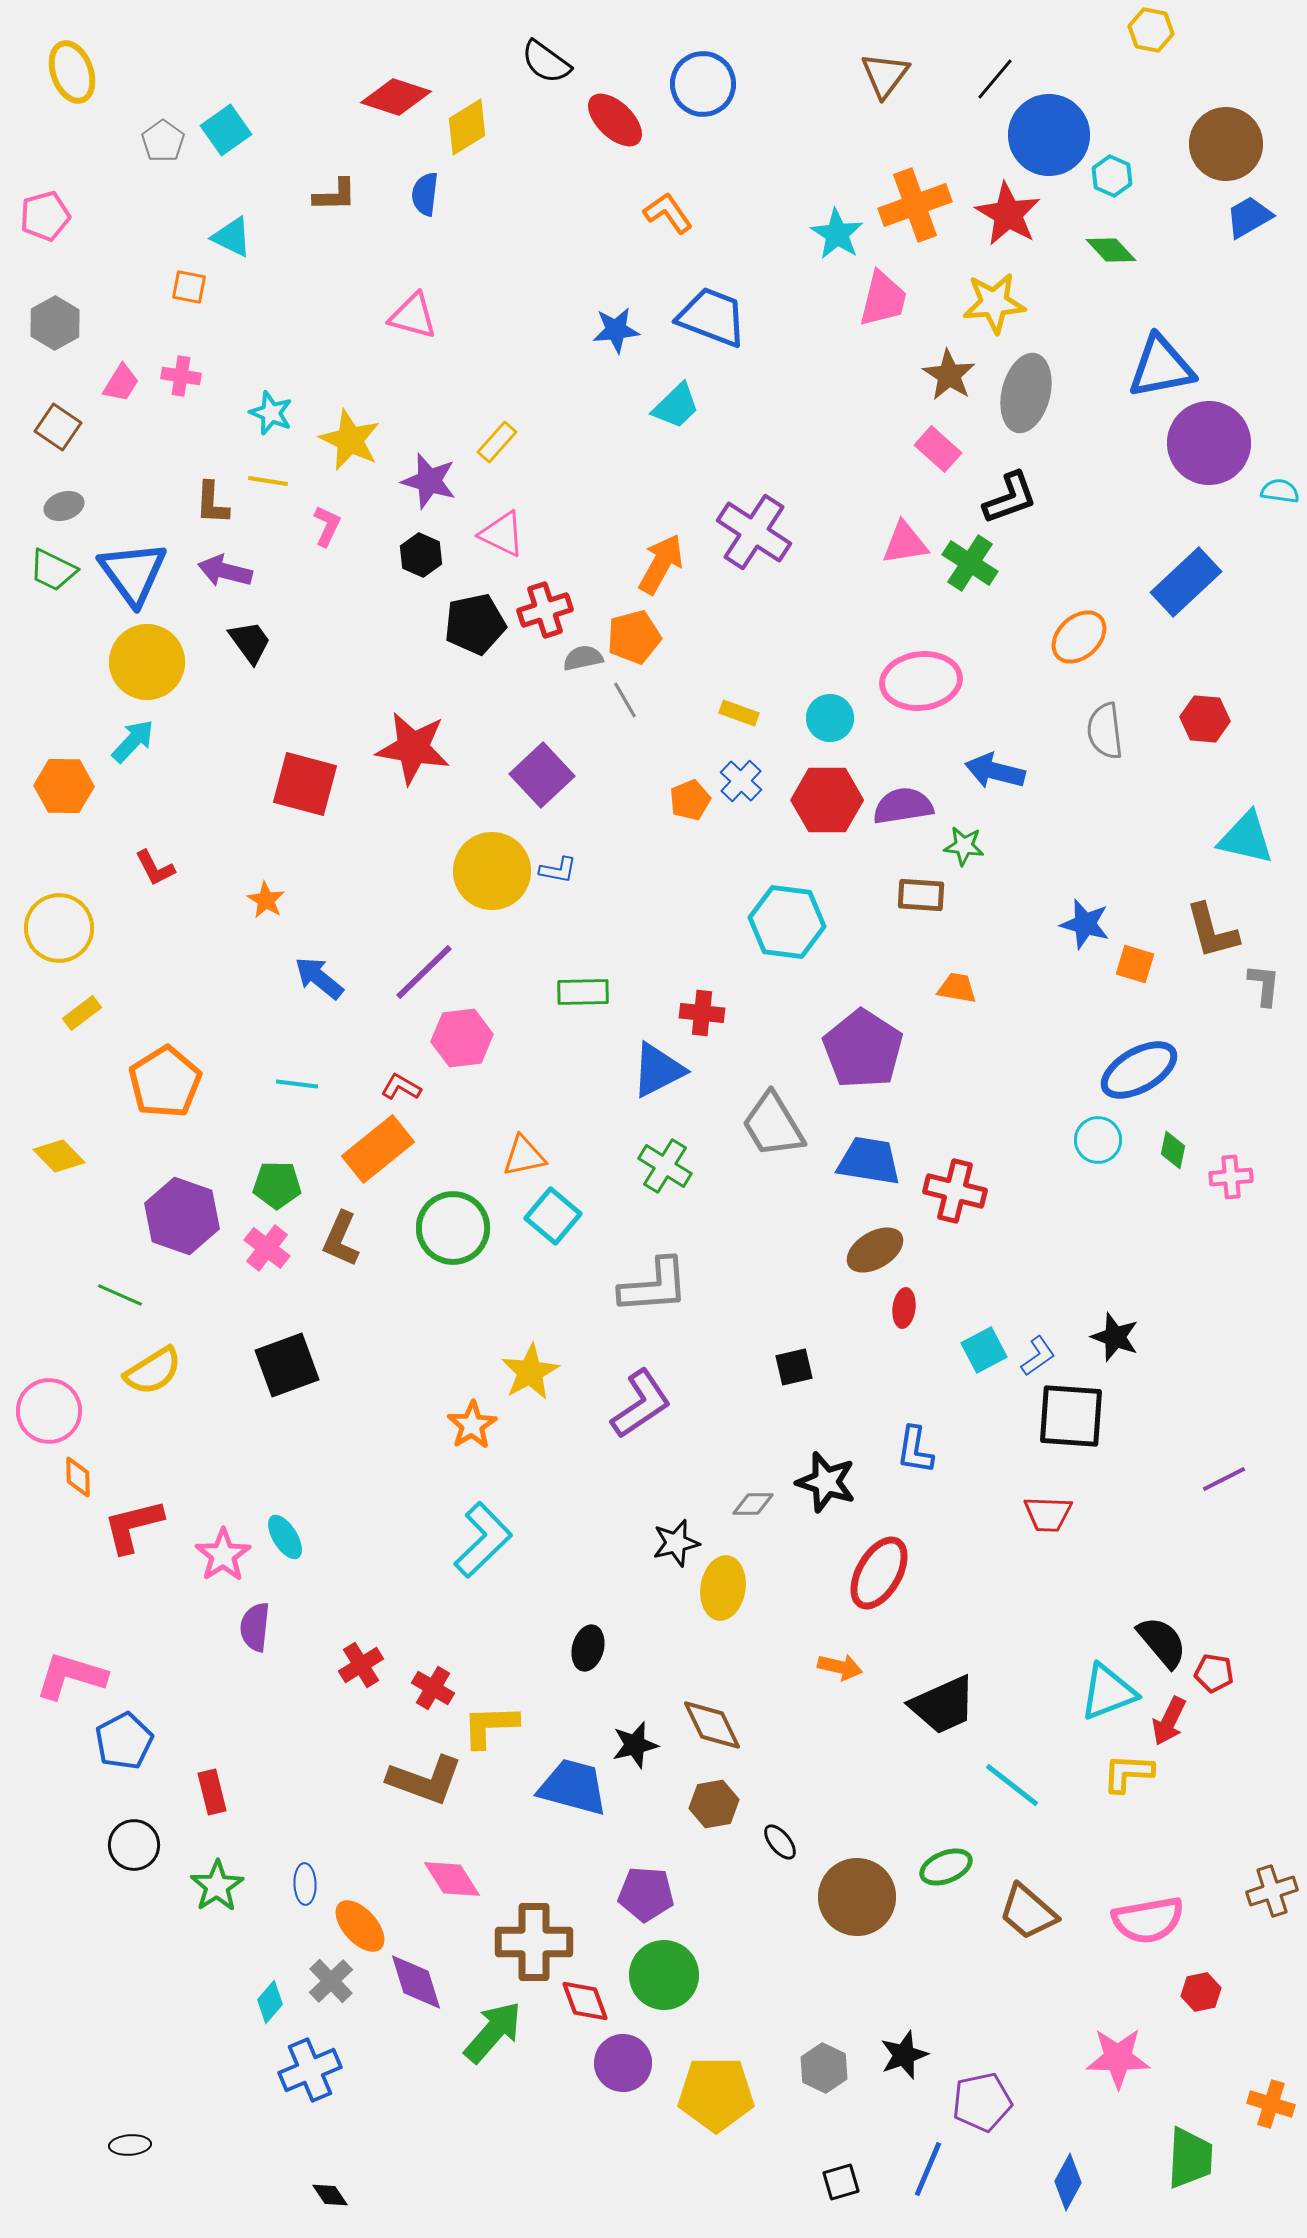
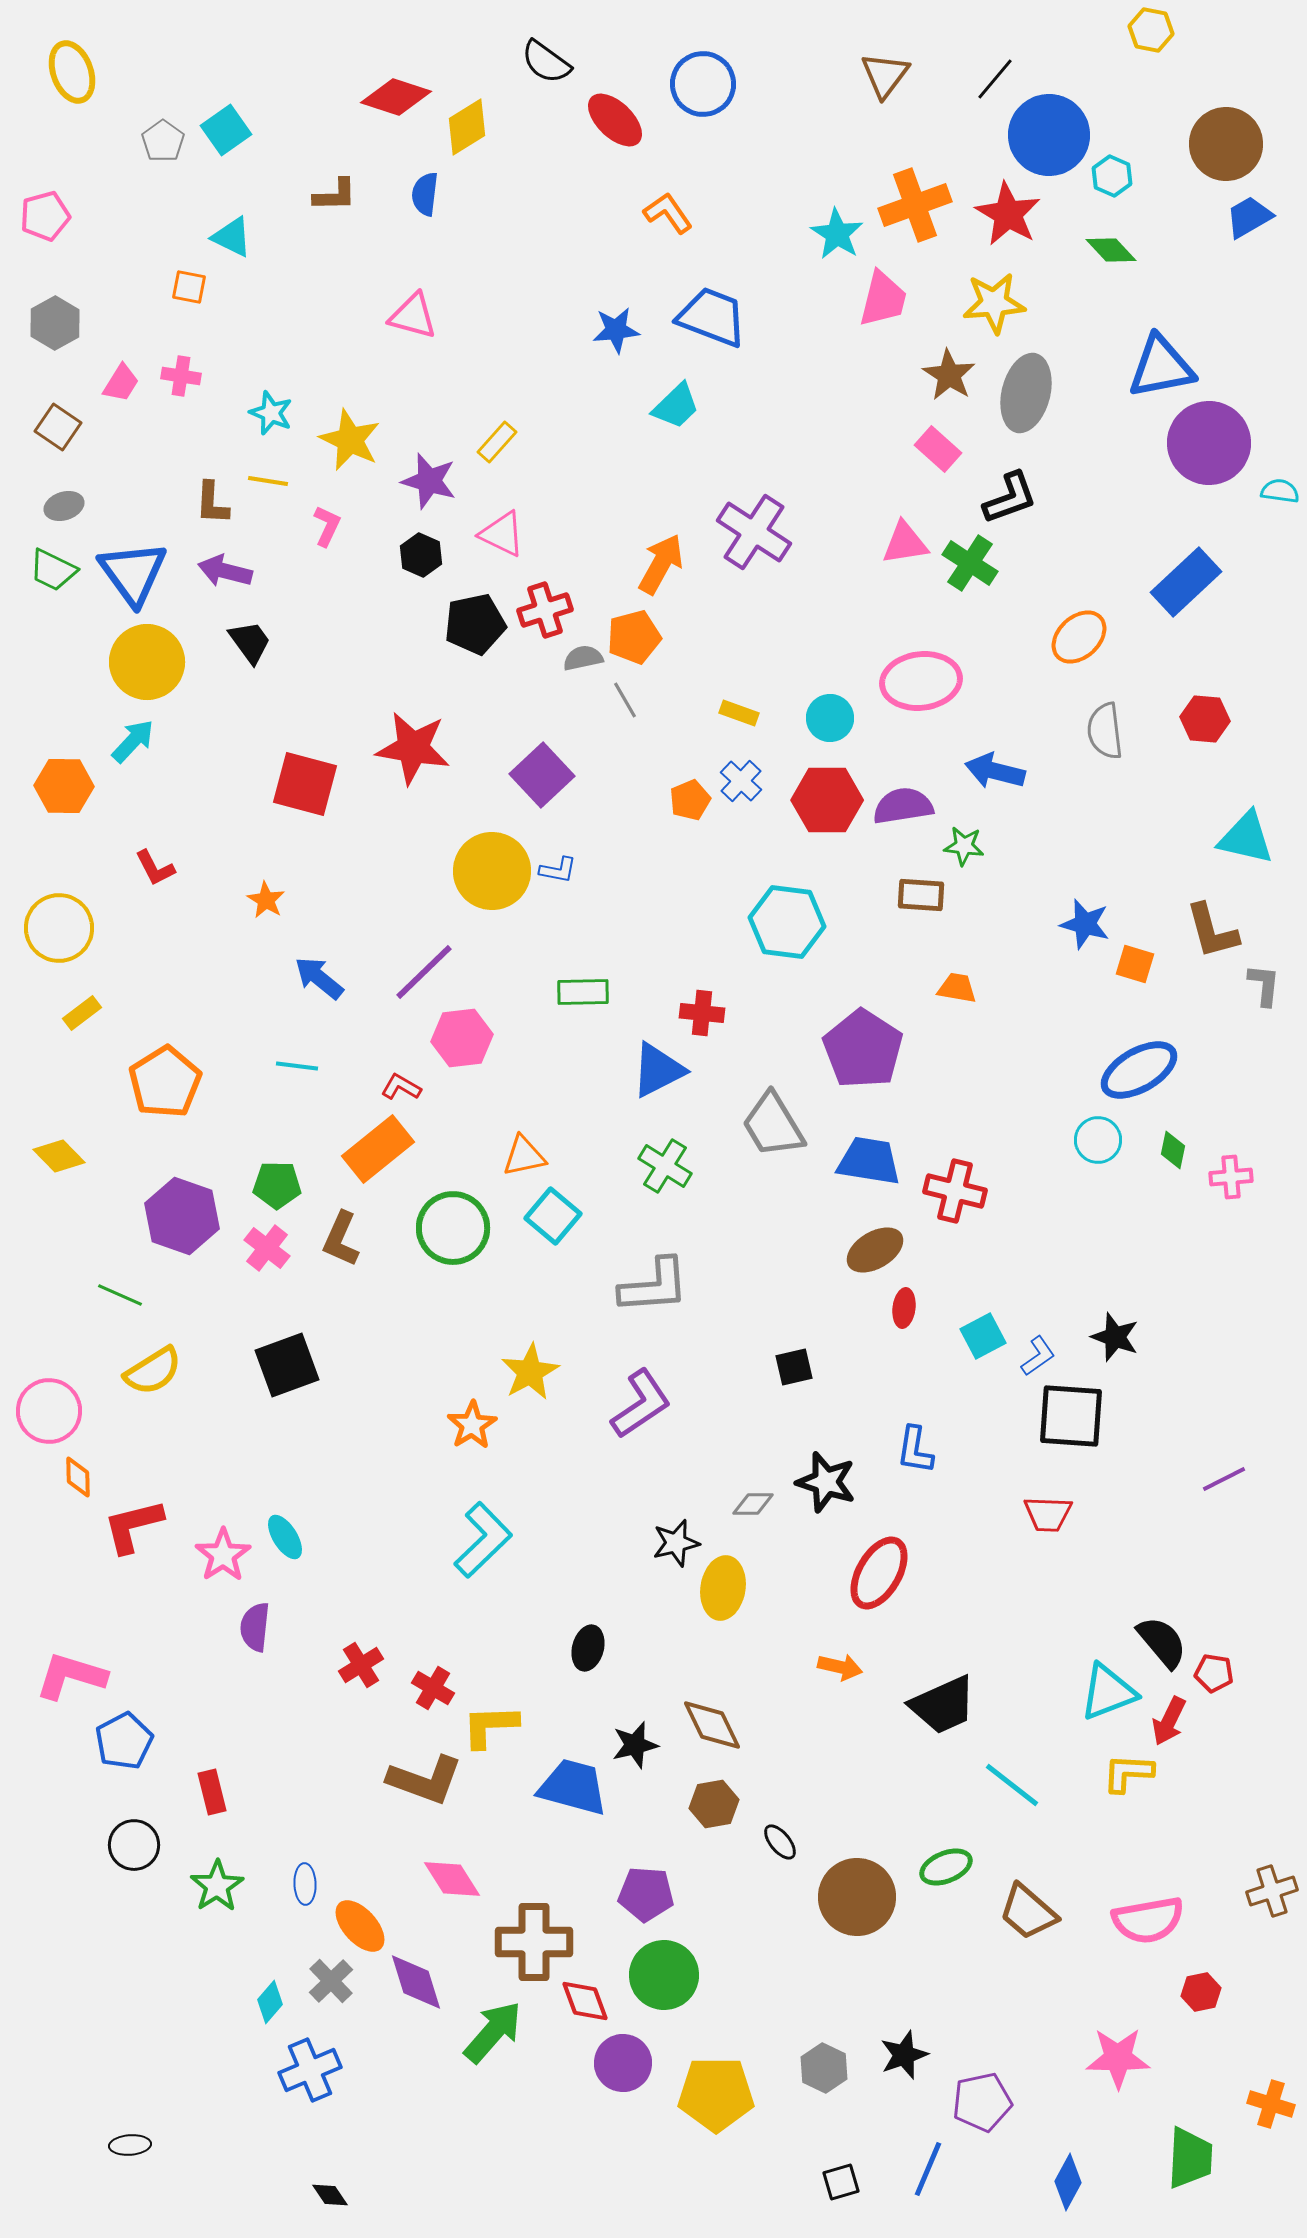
cyan line at (297, 1084): moved 18 px up
cyan square at (984, 1350): moved 1 px left, 14 px up
